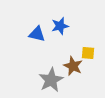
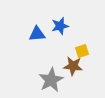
blue triangle: rotated 18 degrees counterclockwise
yellow square: moved 6 px left, 2 px up; rotated 24 degrees counterclockwise
brown star: rotated 18 degrees counterclockwise
